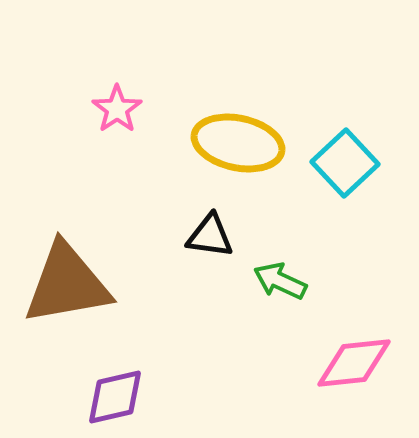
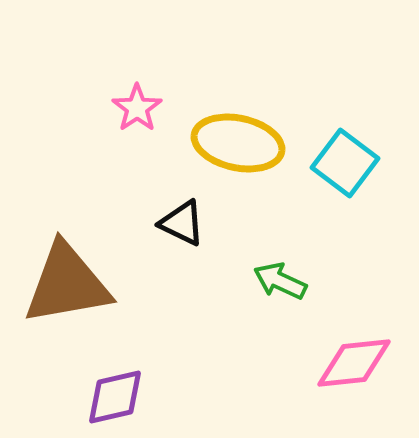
pink star: moved 20 px right, 1 px up
cyan square: rotated 10 degrees counterclockwise
black triangle: moved 28 px left, 13 px up; rotated 18 degrees clockwise
